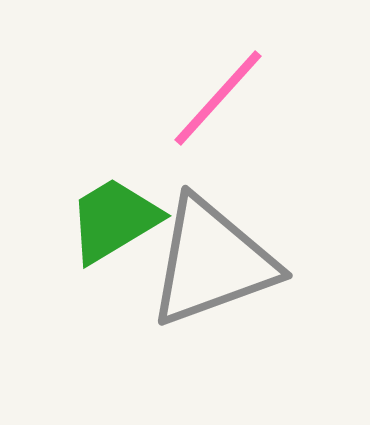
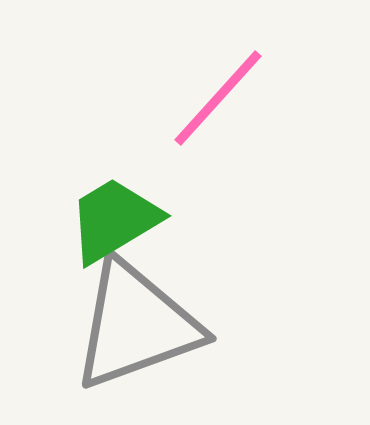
gray triangle: moved 76 px left, 63 px down
